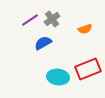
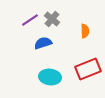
gray cross: rotated 14 degrees counterclockwise
orange semicircle: moved 2 px down; rotated 72 degrees counterclockwise
blue semicircle: rotated 12 degrees clockwise
cyan ellipse: moved 8 px left
